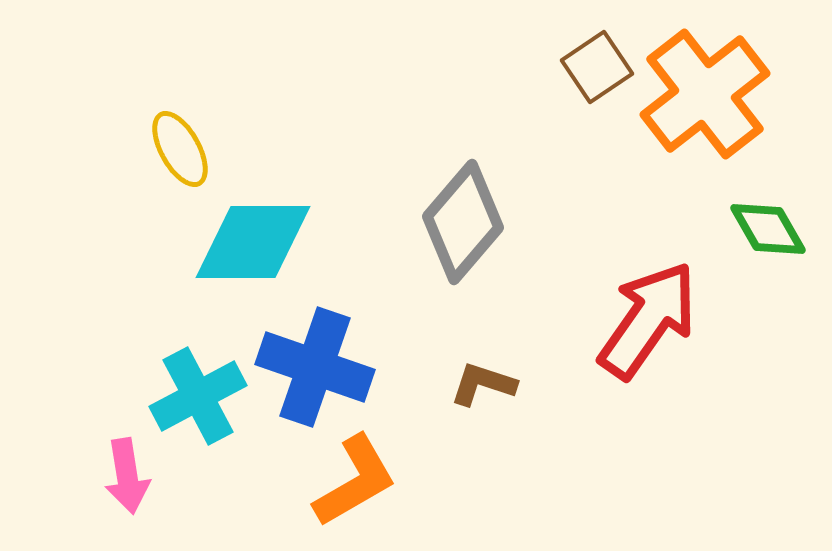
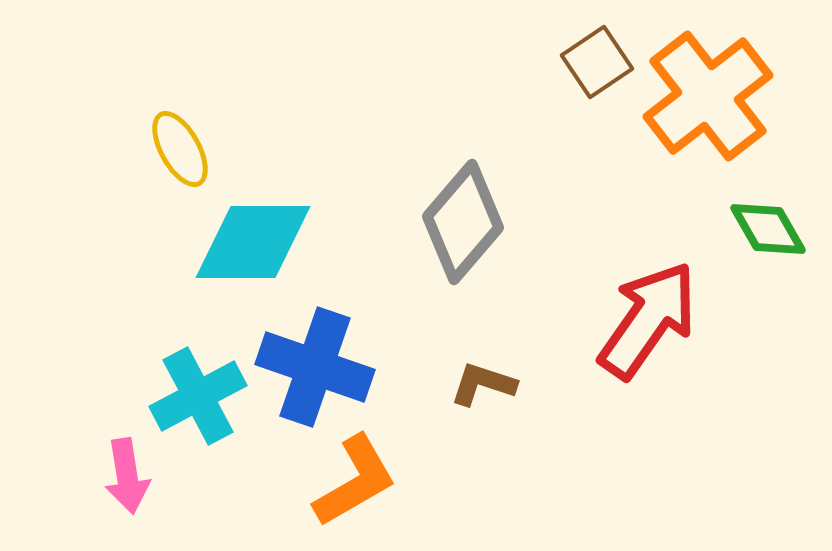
brown square: moved 5 px up
orange cross: moved 3 px right, 2 px down
